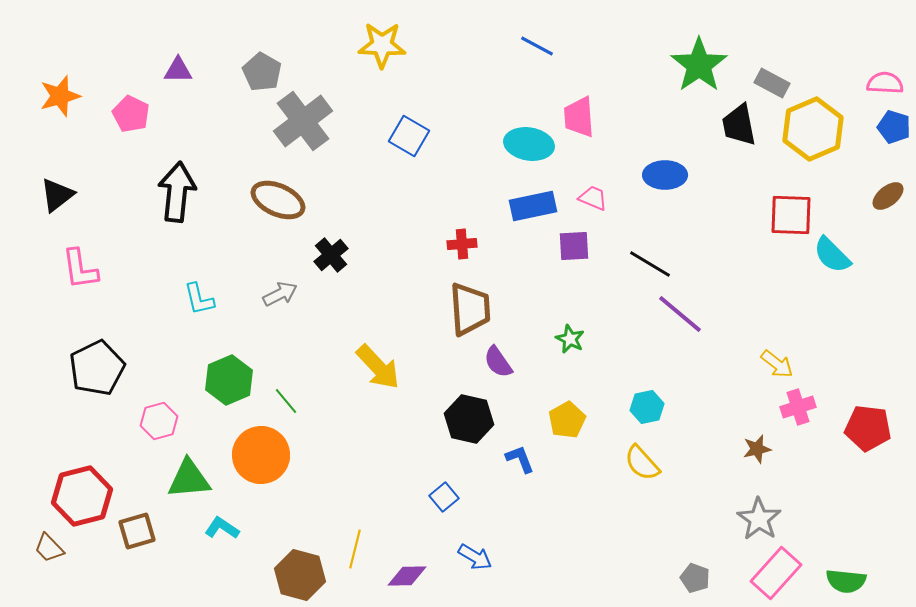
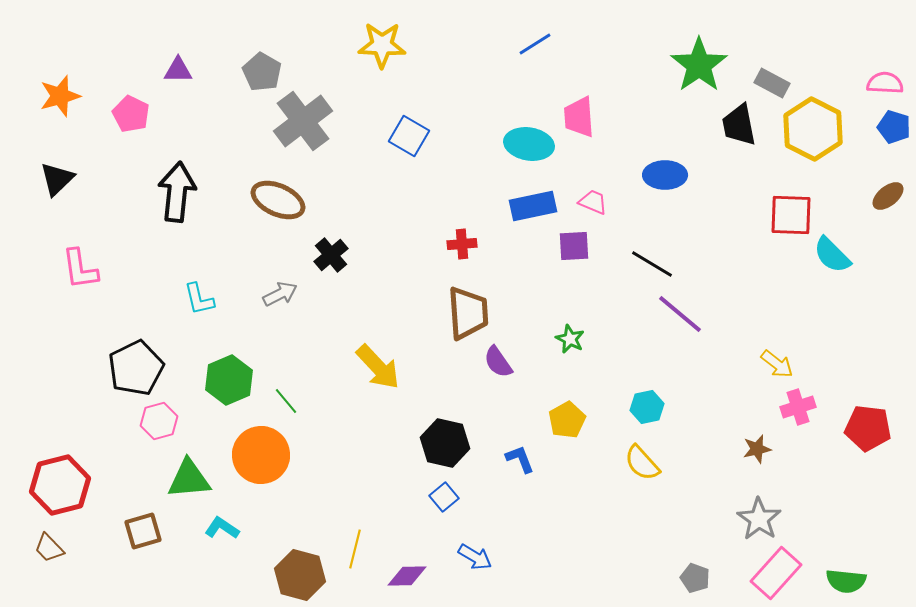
blue line at (537, 46): moved 2 px left, 2 px up; rotated 60 degrees counterclockwise
yellow hexagon at (813, 129): rotated 10 degrees counterclockwise
black triangle at (57, 195): moved 16 px up; rotated 6 degrees counterclockwise
pink trapezoid at (593, 198): moved 4 px down
black line at (650, 264): moved 2 px right
brown trapezoid at (470, 309): moved 2 px left, 4 px down
black pentagon at (97, 368): moved 39 px right
black hexagon at (469, 419): moved 24 px left, 24 px down
red hexagon at (82, 496): moved 22 px left, 11 px up
brown square at (137, 531): moved 6 px right
